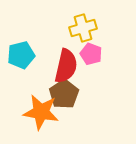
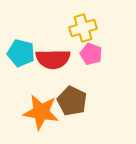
cyan pentagon: moved 2 px up; rotated 28 degrees clockwise
red semicircle: moved 13 px left, 7 px up; rotated 76 degrees clockwise
brown pentagon: moved 8 px right, 7 px down; rotated 12 degrees counterclockwise
